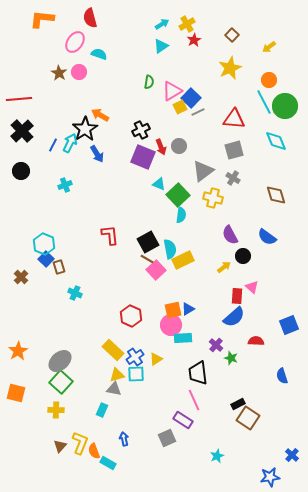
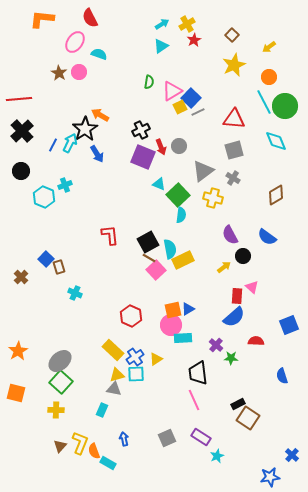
red semicircle at (90, 18): rotated 12 degrees counterclockwise
yellow star at (230, 68): moved 4 px right, 3 px up
orange circle at (269, 80): moved 3 px up
brown diamond at (276, 195): rotated 75 degrees clockwise
cyan hexagon at (44, 244): moved 47 px up
brown line at (147, 259): moved 2 px right, 1 px up
green star at (231, 358): rotated 16 degrees counterclockwise
purple rectangle at (183, 420): moved 18 px right, 17 px down
